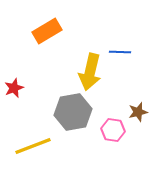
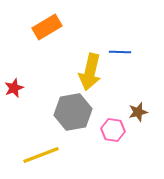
orange rectangle: moved 4 px up
yellow line: moved 8 px right, 9 px down
